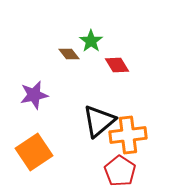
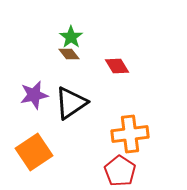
green star: moved 20 px left, 4 px up
red diamond: moved 1 px down
black triangle: moved 28 px left, 18 px up; rotated 6 degrees clockwise
orange cross: moved 2 px right, 1 px up
